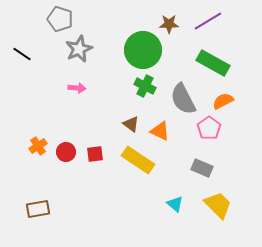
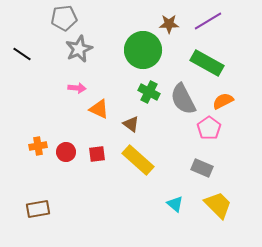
gray pentagon: moved 4 px right, 1 px up; rotated 25 degrees counterclockwise
green rectangle: moved 6 px left
green cross: moved 4 px right, 6 px down
orange triangle: moved 61 px left, 22 px up
orange cross: rotated 24 degrees clockwise
red square: moved 2 px right
yellow rectangle: rotated 8 degrees clockwise
